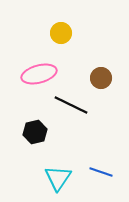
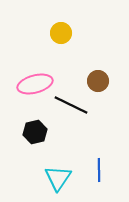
pink ellipse: moved 4 px left, 10 px down
brown circle: moved 3 px left, 3 px down
blue line: moved 2 px left, 2 px up; rotated 70 degrees clockwise
